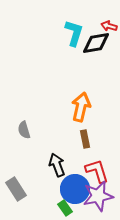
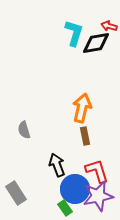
orange arrow: moved 1 px right, 1 px down
brown rectangle: moved 3 px up
gray rectangle: moved 4 px down
